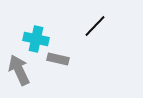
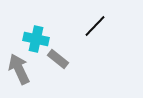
gray rectangle: rotated 25 degrees clockwise
gray arrow: moved 1 px up
